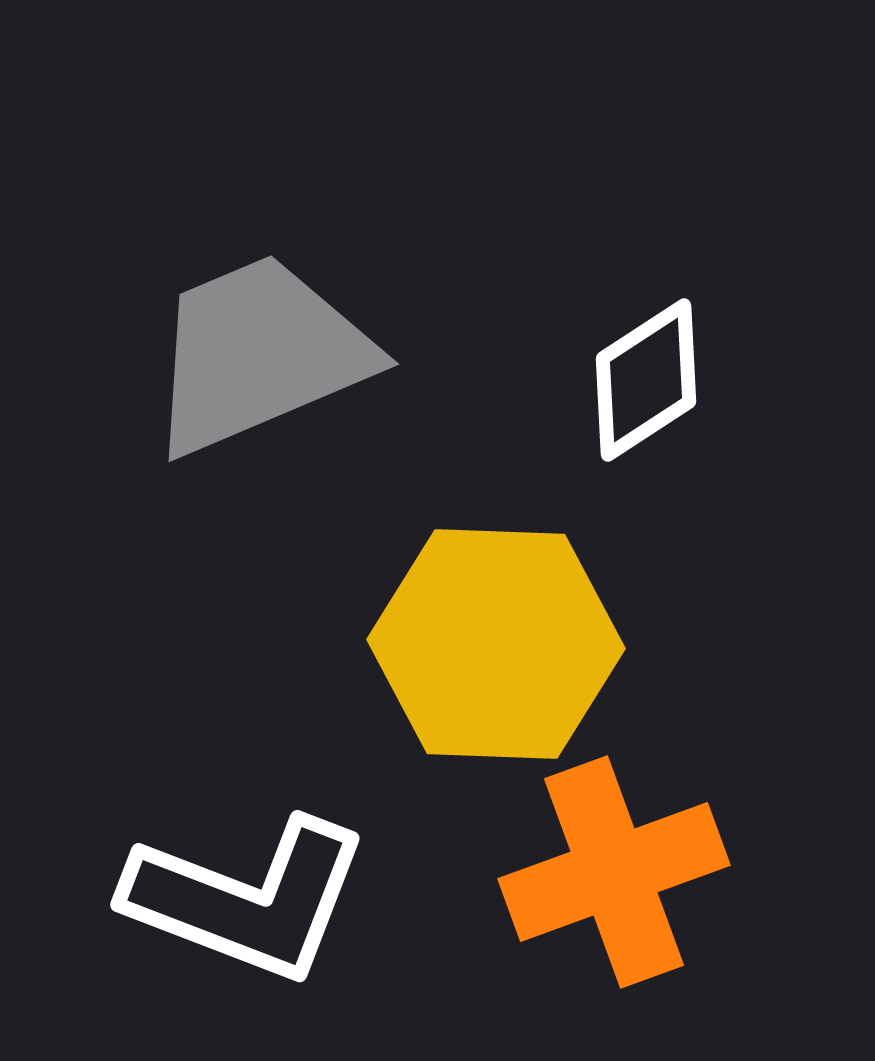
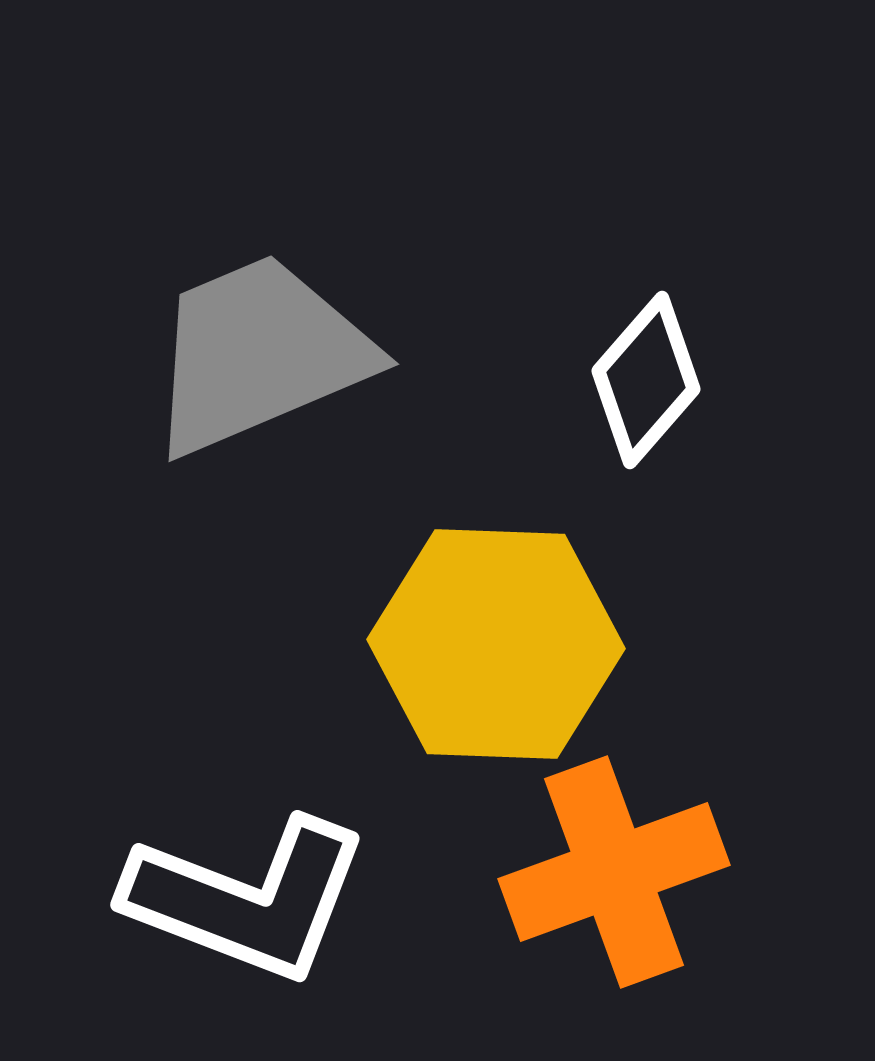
white diamond: rotated 16 degrees counterclockwise
